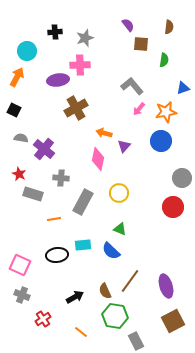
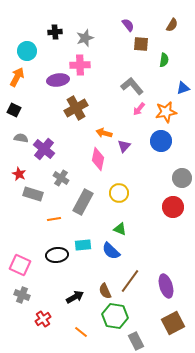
brown semicircle at (169, 27): moved 3 px right, 2 px up; rotated 24 degrees clockwise
gray cross at (61, 178): rotated 28 degrees clockwise
brown square at (173, 321): moved 2 px down
